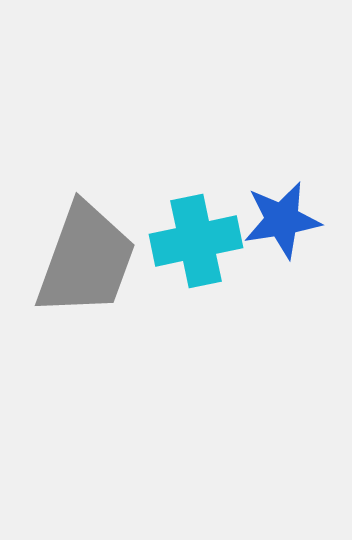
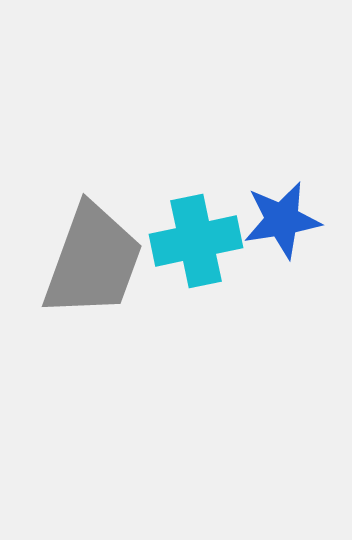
gray trapezoid: moved 7 px right, 1 px down
